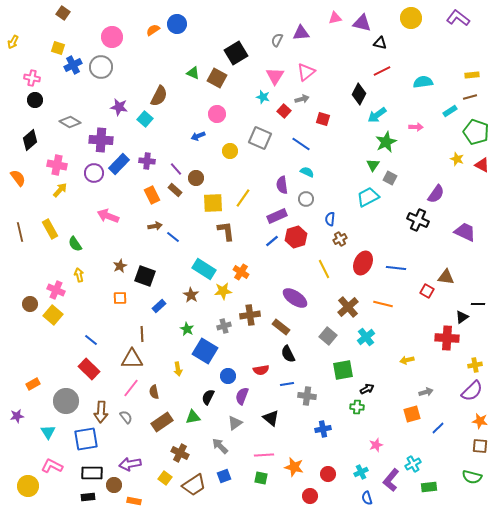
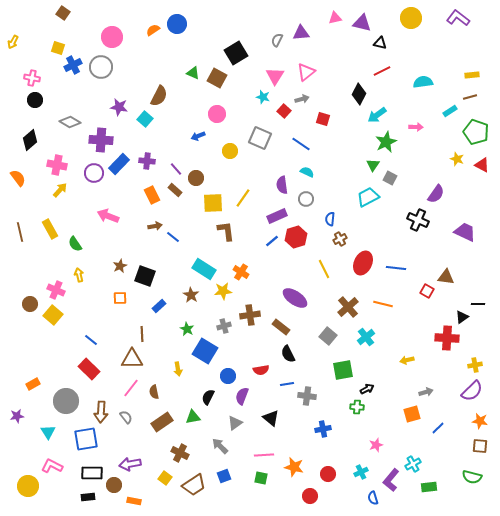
blue semicircle at (367, 498): moved 6 px right
